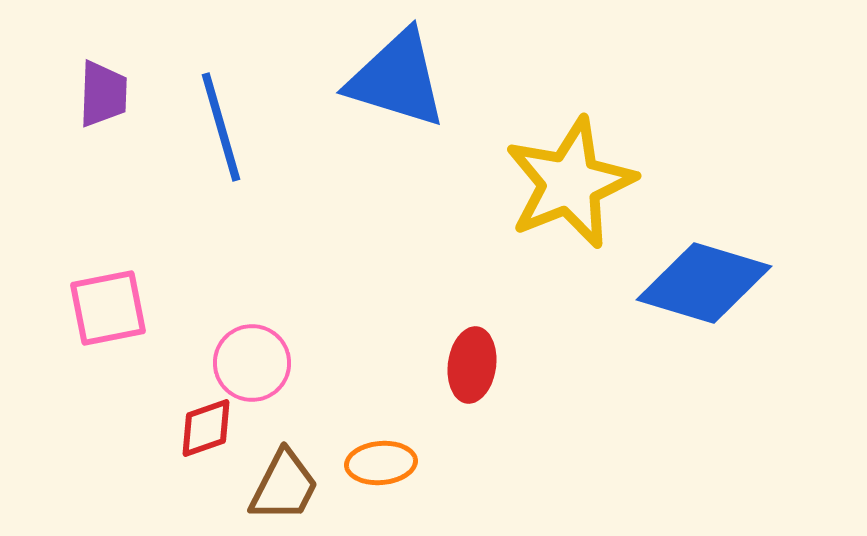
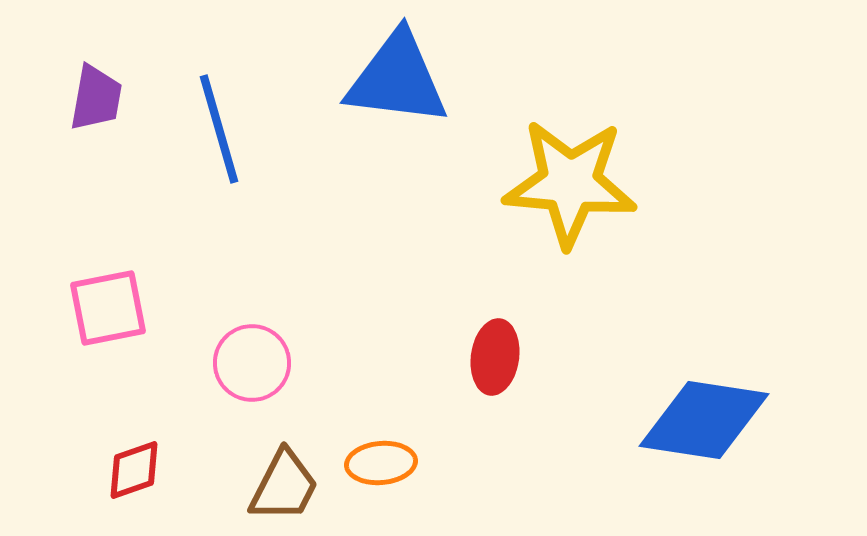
blue triangle: rotated 10 degrees counterclockwise
purple trapezoid: moved 7 px left, 4 px down; rotated 8 degrees clockwise
blue line: moved 2 px left, 2 px down
yellow star: rotated 27 degrees clockwise
blue diamond: moved 137 px down; rotated 8 degrees counterclockwise
red ellipse: moved 23 px right, 8 px up
red diamond: moved 72 px left, 42 px down
